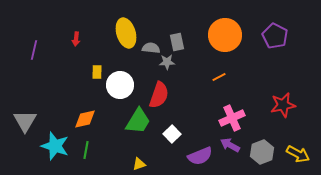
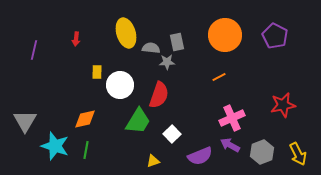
yellow arrow: rotated 35 degrees clockwise
yellow triangle: moved 14 px right, 3 px up
